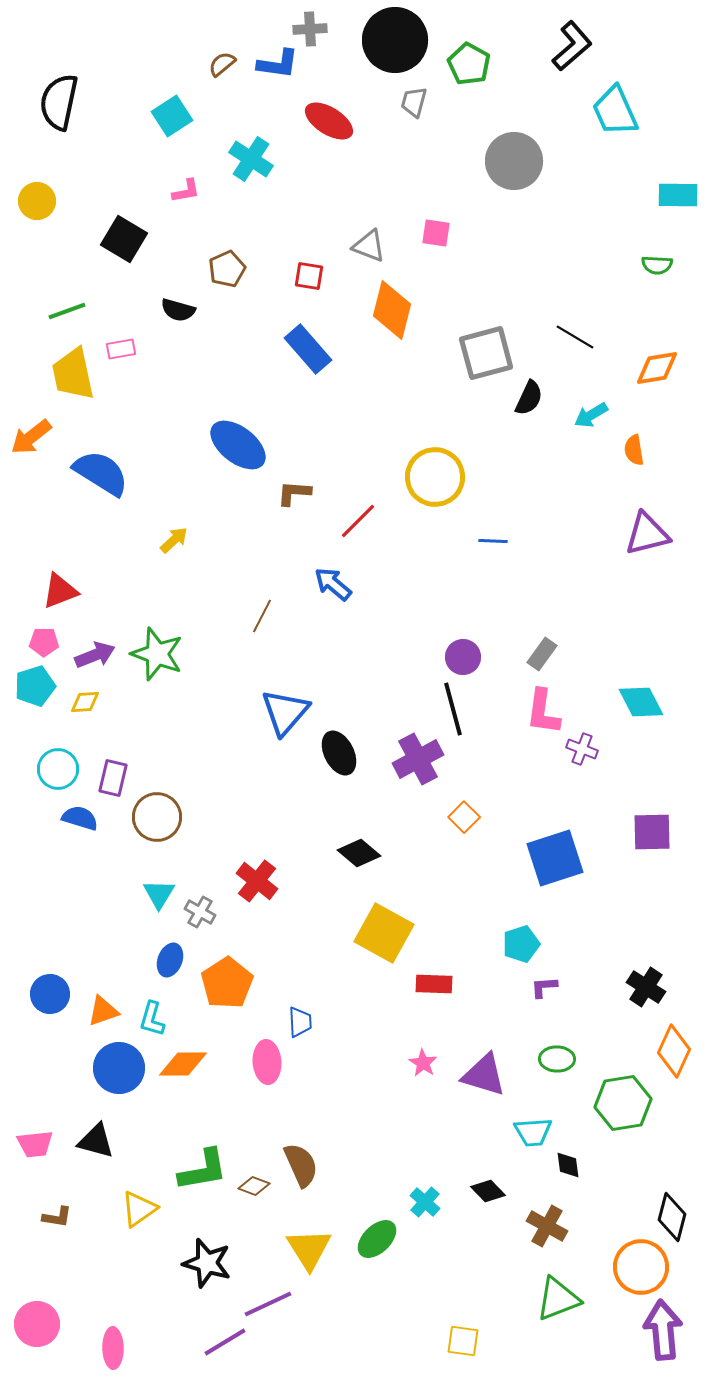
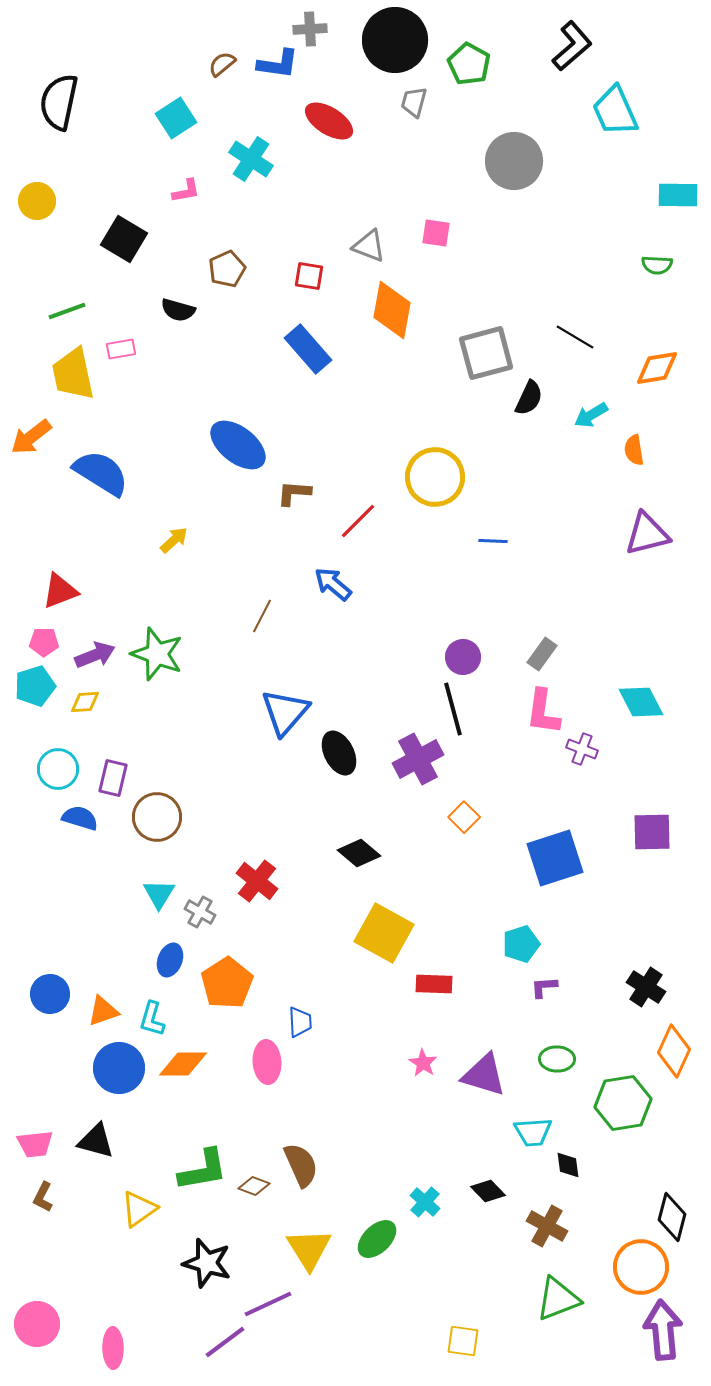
cyan square at (172, 116): moved 4 px right, 2 px down
orange diamond at (392, 310): rotated 4 degrees counterclockwise
brown L-shape at (57, 1217): moved 14 px left, 20 px up; rotated 108 degrees clockwise
purple line at (225, 1342): rotated 6 degrees counterclockwise
